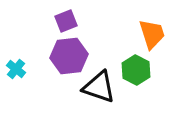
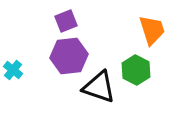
orange trapezoid: moved 4 px up
cyan cross: moved 3 px left, 1 px down
